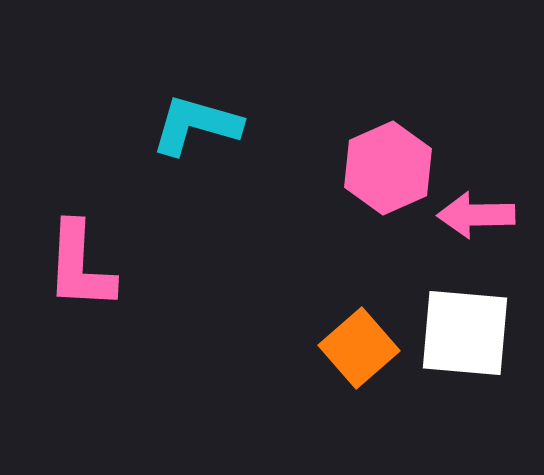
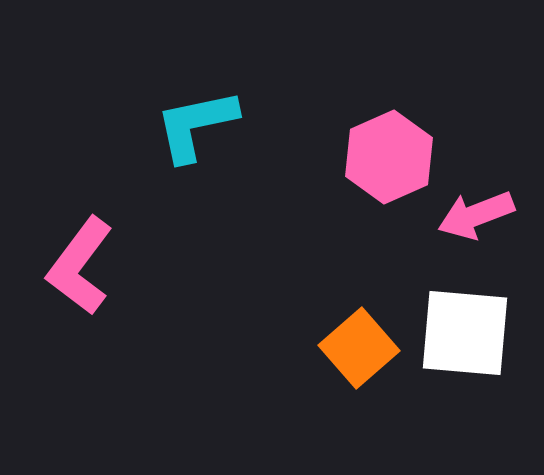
cyan L-shape: rotated 28 degrees counterclockwise
pink hexagon: moved 1 px right, 11 px up
pink arrow: rotated 20 degrees counterclockwise
pink L-shape: rotated 34 degrees clockwise
